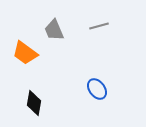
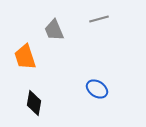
gray line: moved 7 px up
orange trapezoid: moved 4 px down; rotated 36 degrees clockwise
blue ellipse: rotated 20 degrees counterclockwise
